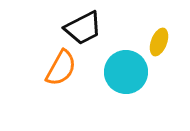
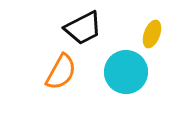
yellow ellipse: moved 7 px left, 8 px up
orange semicircle: moved 4 px down
